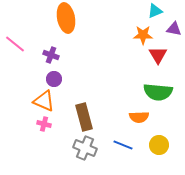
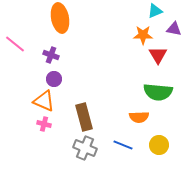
orange ellipse: moved 6 px left
